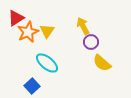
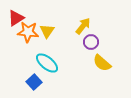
yellow arrow: rotated 66 degrees clockwise
orange star: rotated 30 degrees clockwise
blue square: moved 2 px right, 4 px up
